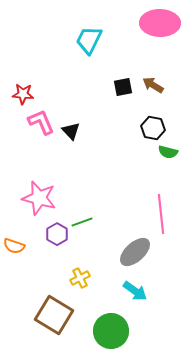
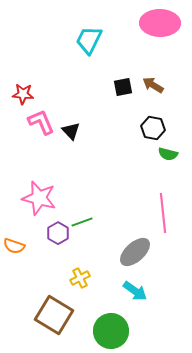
green semicircle: moved 2 px down
pink line: moved 2 px right, 1 px up
purple hexagon: moved 1 px right, 1 px up
